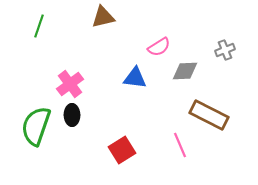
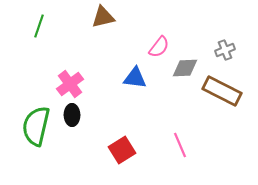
pink semicircle: rotated 20 degrees counterclockwise
gray diamond: moved 3 px up
brown rectangle: moved 13 px right, 24 px up
green semicircle: rotated 6 degrees counterclockwise
